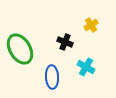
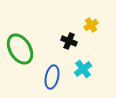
black cross: moved 4 px right, 1 px up
cyan cross: moved 3 px left, 2 px down; rotated 24 degrees clockwise
blue ellipse: rotated 15 degrees clockwise
